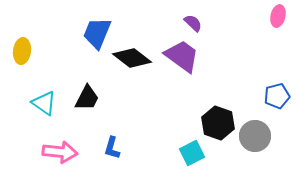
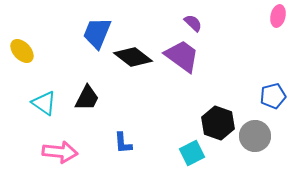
yellow ellipse: rotated 50 degrees counterclockwise
black diamond: moved 1 px right, 1 px up
blue pentagon: moved 4 px left
blue L-shape: moved 11 px right, 5 px up; rotated 20 degrees counterclockwise
